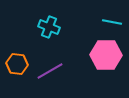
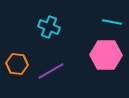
purple line: moved 1 px right
